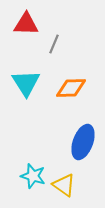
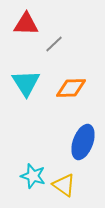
gray line: rotated 24 degrees clockwise
